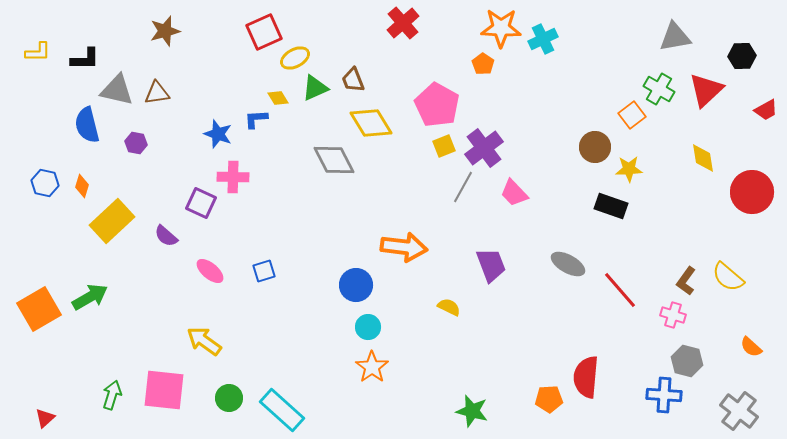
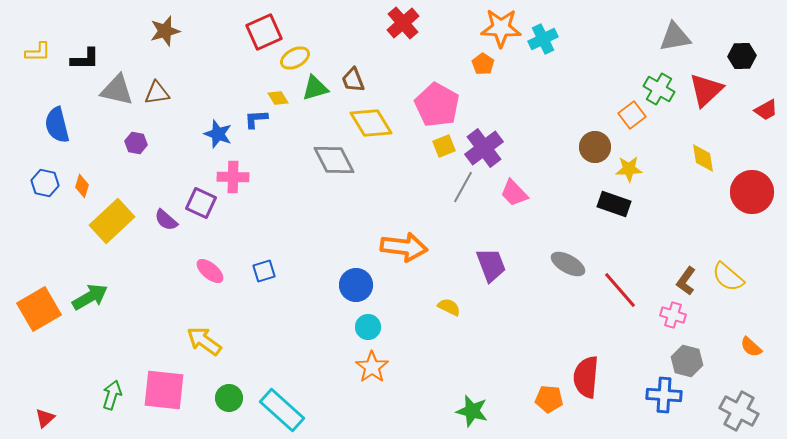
green triangle at (315, 88): rotated 8 degrees clockwise
blue semicircle at (87, 125): moved 30 px left
black rectangle at (611, 206): moved 3 px right, 2 px up
purple semicircle at (166, 236): moved 16 px up
orange pentagon at (549, 399): rotated 8 degrees clockwise
gray cross at (739, 411): rotated 9 degrees counterclockwise
